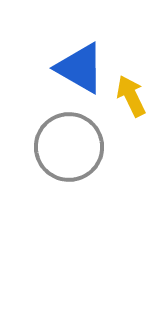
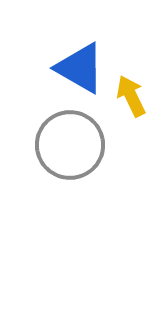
gray circle: moved 1 px right, 2 px up
